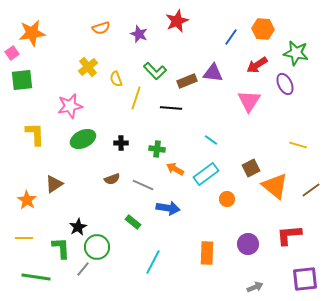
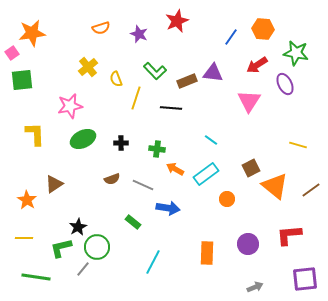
green L-shape at (61, 248): rotated 100 degrees counterclockwise
